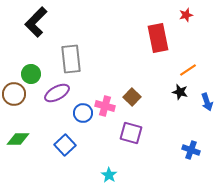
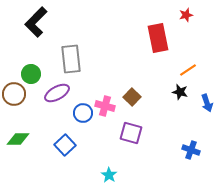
blue arrow: moved 1 px down
